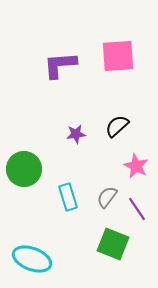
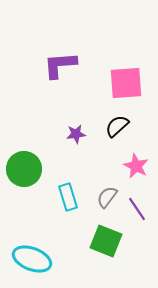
pink square: moved 8 px right, 27 px down
green square: moved 7 px left, 3 px up
